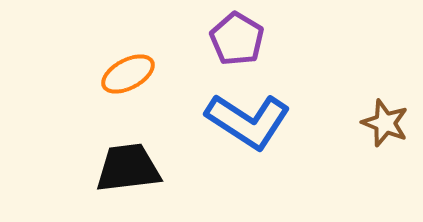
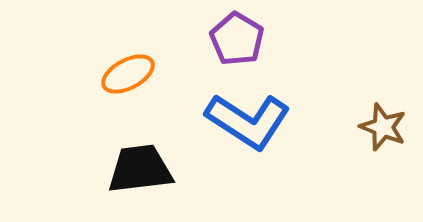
brown star: moved 2 px left, 4 px down
black trapezoid: moved 12 px right, 1 px down
